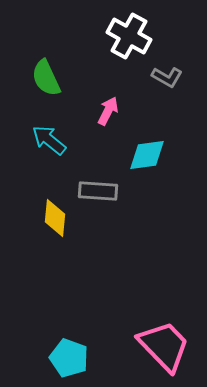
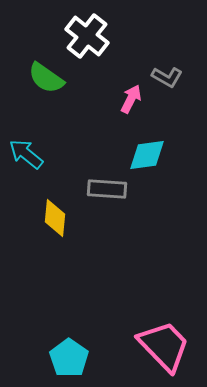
white cross: moved 42 px left; rotated 9 degrees clockwise
green semicircle: rotated 30 degrees counterclockwise
pink arrow: moved 23 px right, 12 px up
cyan arrow: moved 23 px left, 14 px down
gray rectangle: moved 9 px right, 2 px up
cyan pentagon: rotated 15 degrees clockwise
